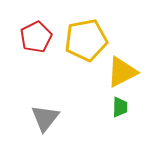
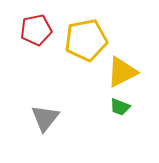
red pentagon: moved 7 px up; rotated 16 degrees clockwise
green trapezoid: rotated 110 degrees clockwise
